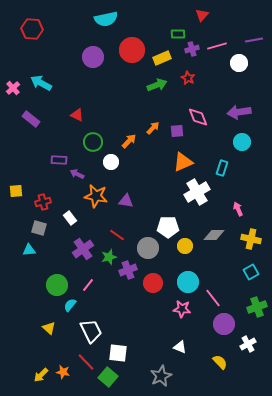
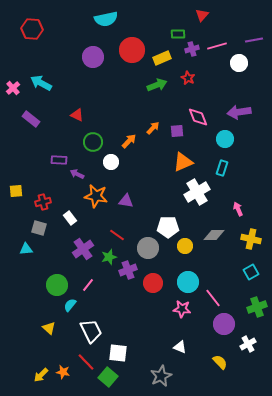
cyan circle at (242, 142): moved 17 px left, 3 px up
cyan triangle at (29, 250): moved 3 px left, 1 px up
